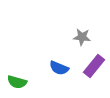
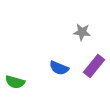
gray star: moved 5 px up
green semicircle: moved 2 px left
